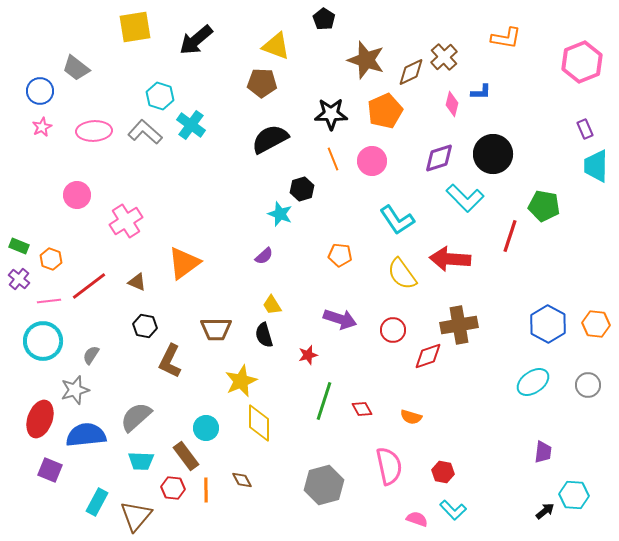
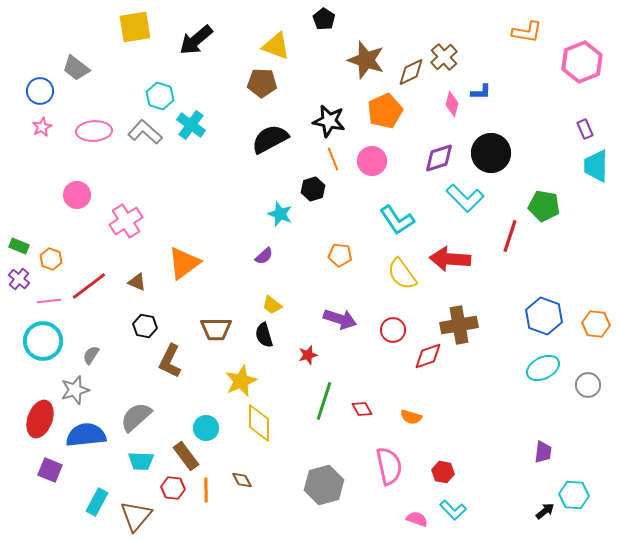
orange L-shape at (506, 38): moved 21 px right, 6 px up
black star at (331, 114): moved 2 px left, 7 px down; rotated 12 degrees clockwise
black circle at (493, 154): moved 2 px left, 1 px up
black hexagon at (302, 189): moved 11 px right
yellow trapezoid at (272, 305): rotated 20 degrees counterclockwise
blue hexagon at (548, 324): moved 4 px left, 8 px up; rotated 9 degrees counterclockwise
cyan ellipse at (533, 382): moved 10 px right, 14 px up; rotated 8 degrees clockwise
